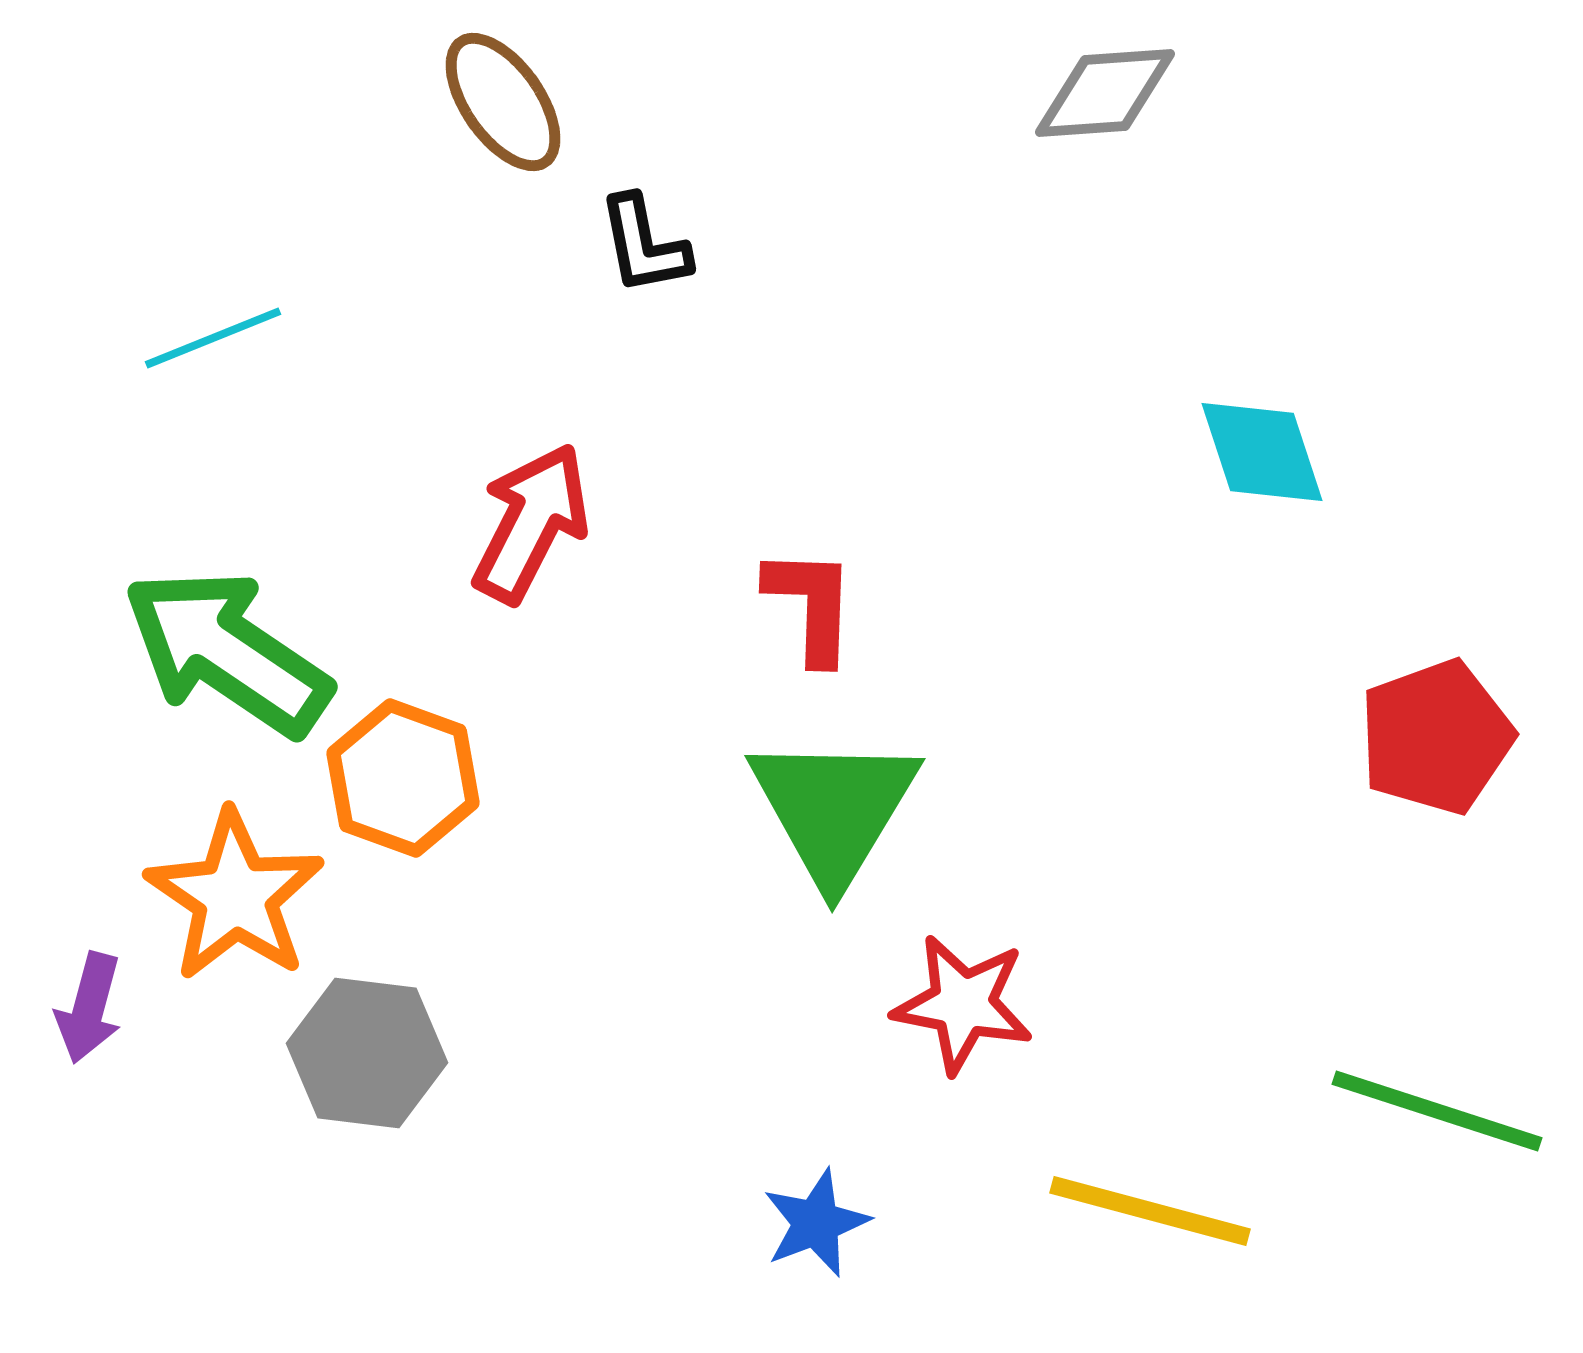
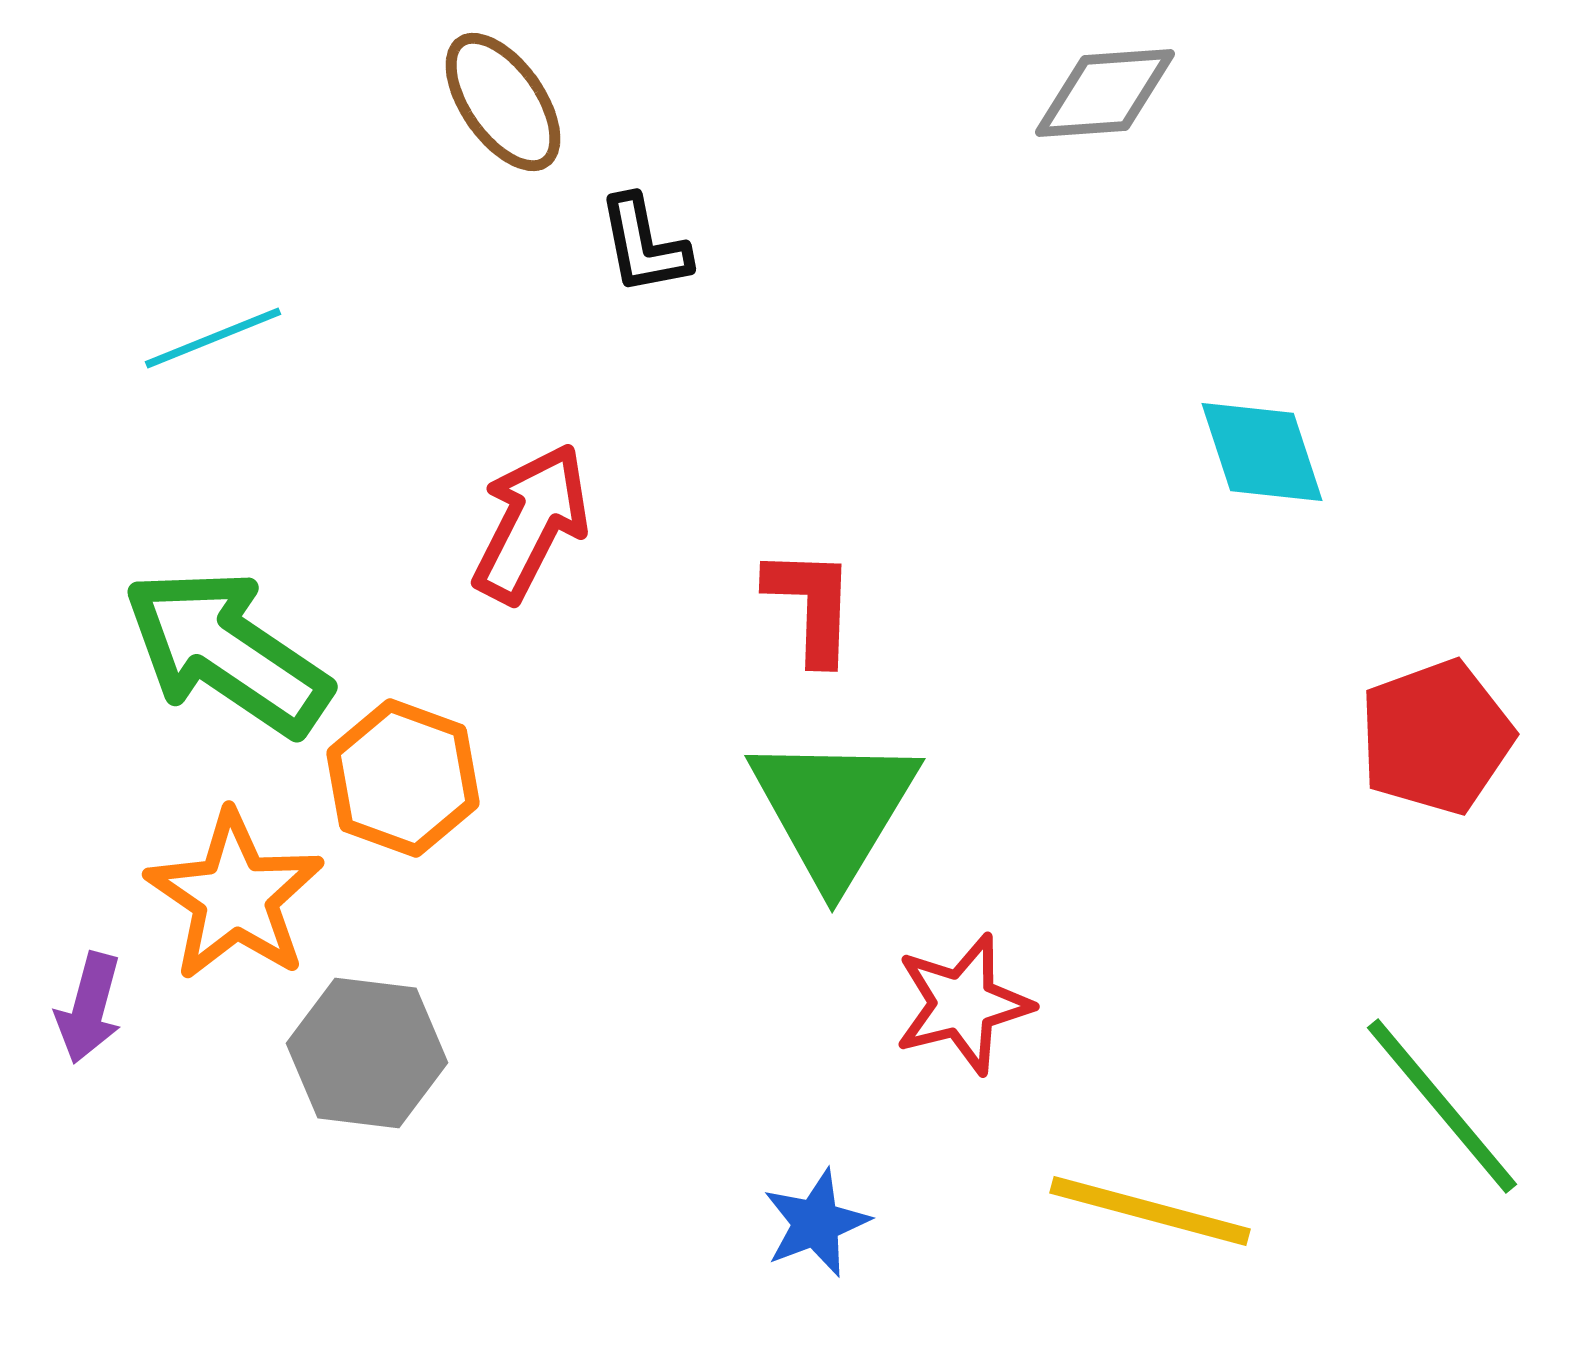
red star: rotated 25 degrees counterclockwise
green line: moved 5 px right, 5 px up; rotated 32 degrees clockwise
